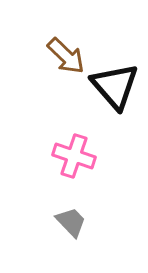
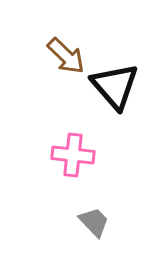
pink cross: moved 1 px left, 1 px up; rotated 12 degrees counterclockwise
gray trapezoid: moved 23 px right
